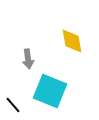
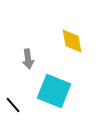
cyan square: moved 4 px right
